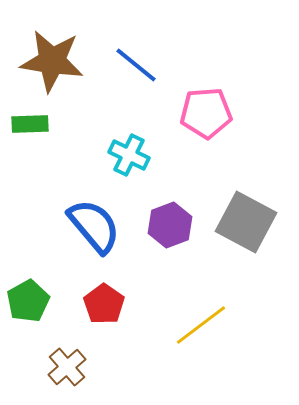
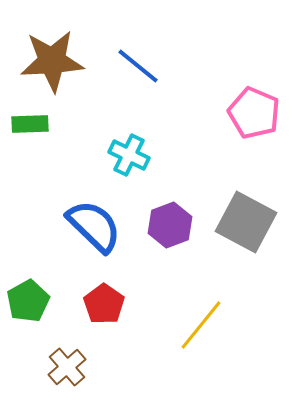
brown star: rotated 12 degrees counterclockwise
blue line: moved 2 px right, 1 px down
pink pentagon: moved 48 px right; rotated 27 degrees clockwise
blue semicircle: rotated 6 degrees counterclockwise
yellow line: rotated 14 degrees counterclockwise
